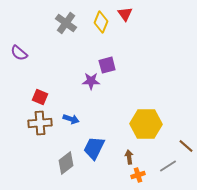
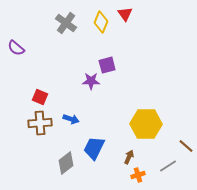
purple semicircle: moved 3 px left, 5 px up
brown arrow: rotated 32 degrees clockwise
